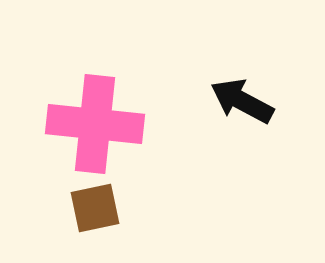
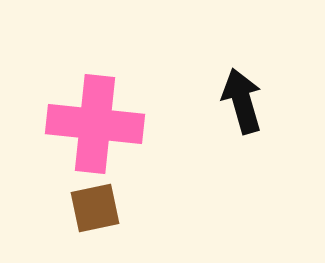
black arrow: rotated 46 degrees clockwise
